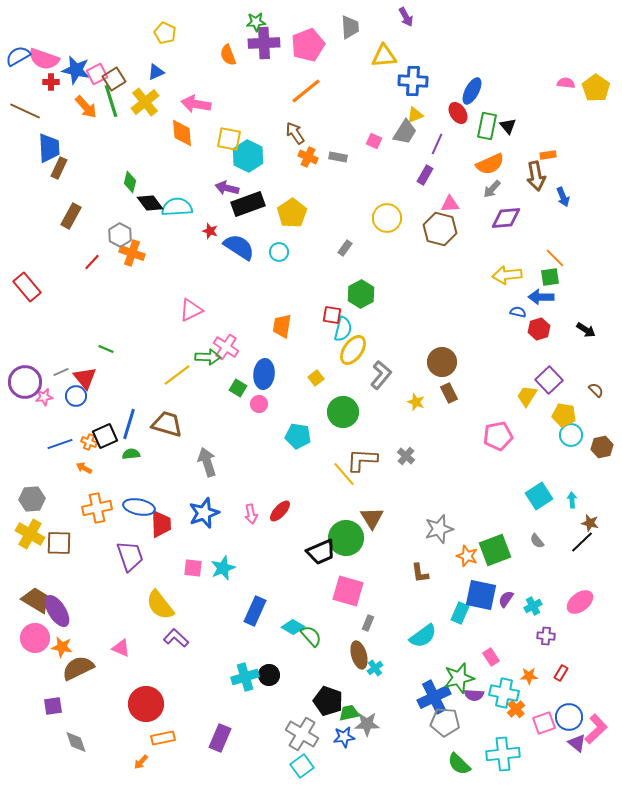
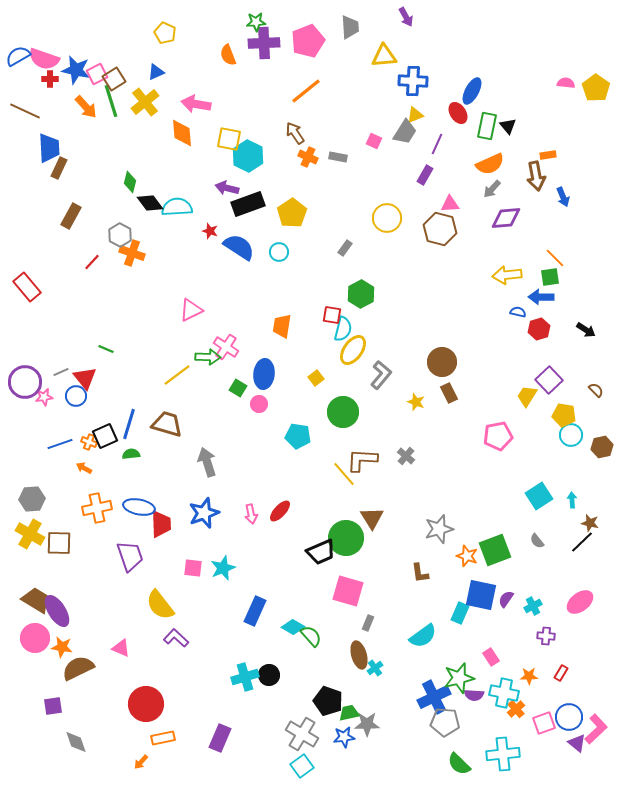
pink pentagon at (308, 45): moved 4 px up
red cross at (51, 82): moved 1 px left, 3 px up
